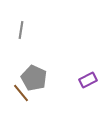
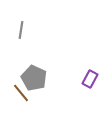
purple rectangle: moved 2 px right, 1 px up; rotated 36 degrees counterclockwise
